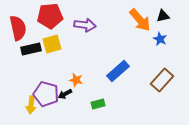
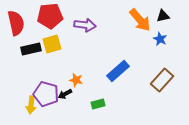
red semicircle: moved 2 px left, 5 px up
